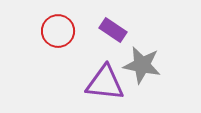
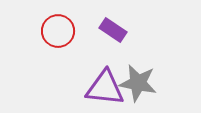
gray star: moved 4 px left, 18 px down
purple triangle: moved 5 px down
